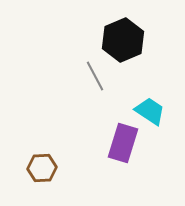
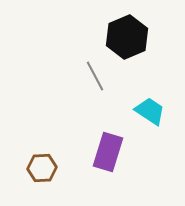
black hexagon: moved 4 px right, 3 px up
purple rectangle: moved 15 px left, 9 px down
